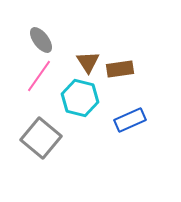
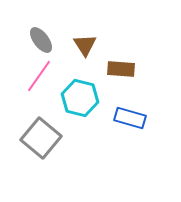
brown triangle: moved 3 px left, 17 px up
brown rectangle: moved 1 px right; rotated 12 degrees clockwise
blue rectangle: moved 2 px up; rotated 40 degrees clockwise
